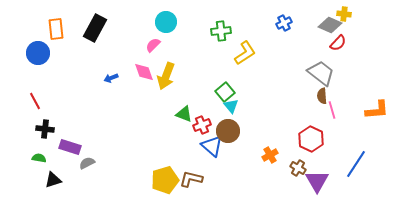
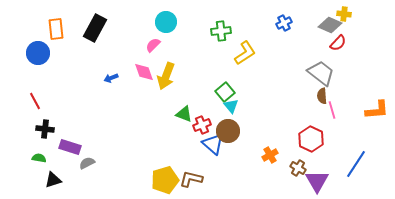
blue triangle: moved 1 px right, 2 px up
